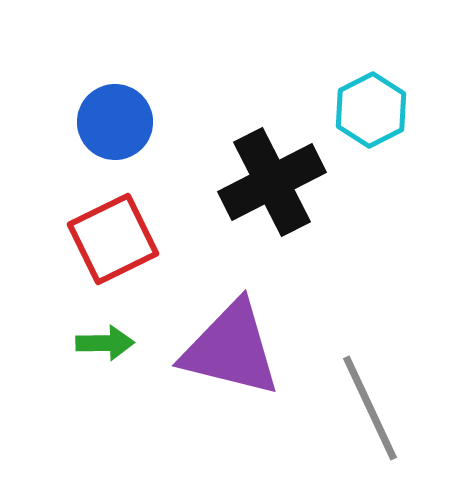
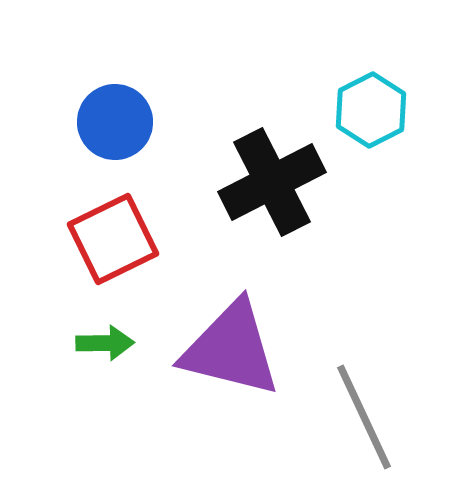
gray line: moved 6 px left, 9 px down
